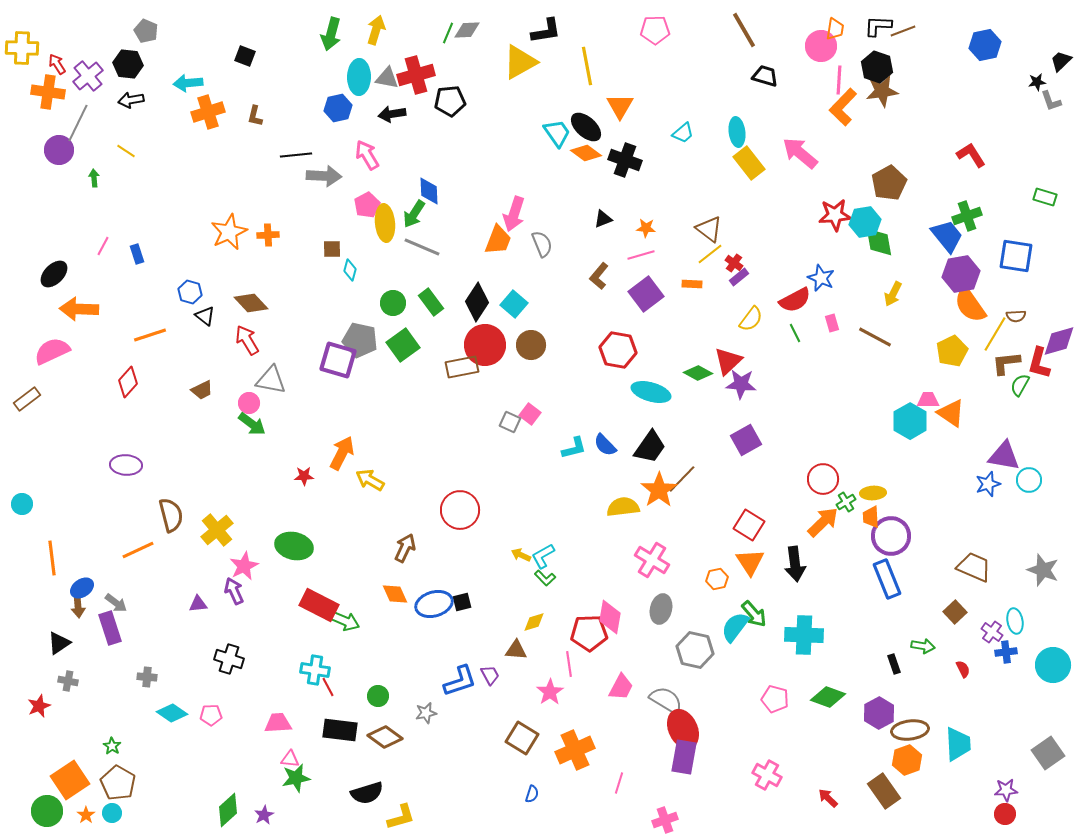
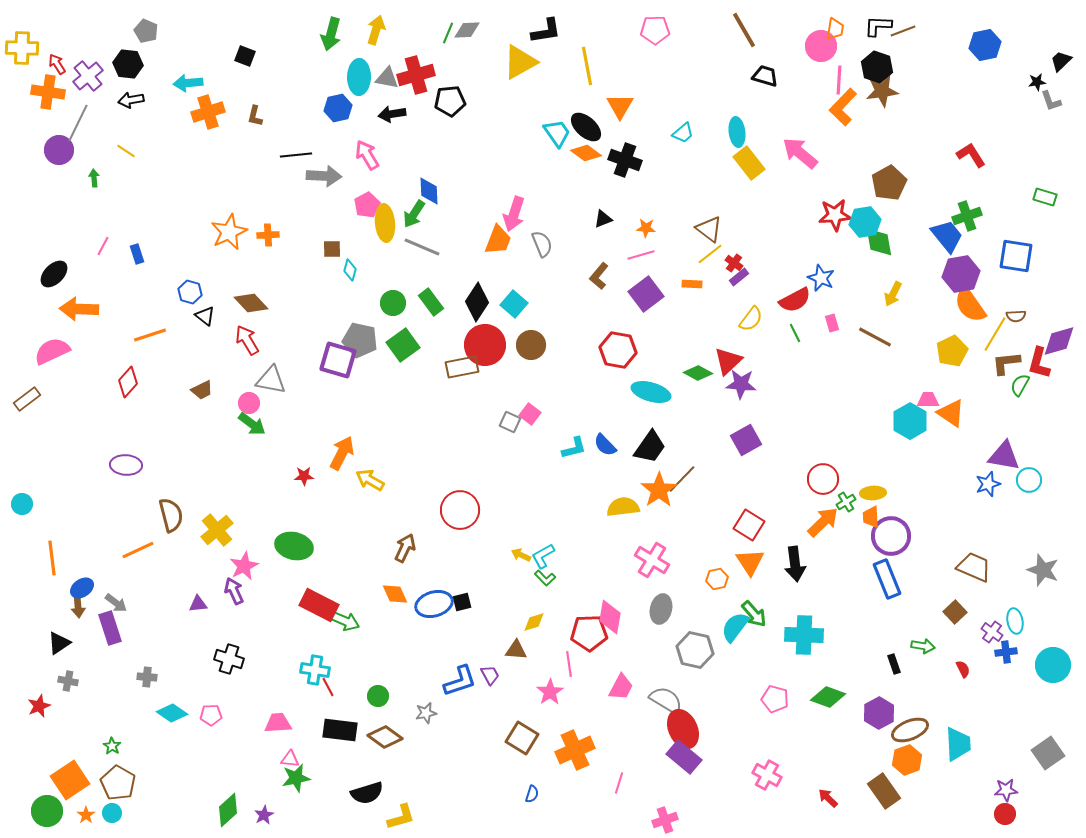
brown ellipse at (910, 730): rotated 15 degrees counterclockwise
purple rectangle at (684, 757): rotated 60 degrees counterclockwise
